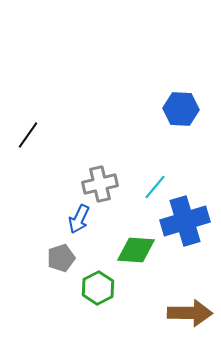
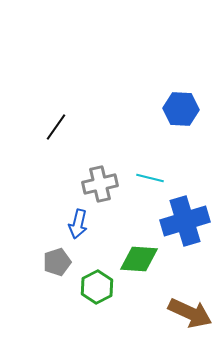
black line: moved 28 px right, 8 px up
cyan line: moved 5 px left, 9 px up; rotated 64 degrees clockwise
blue arrow: moved 1 px left, 5 px down; rotated 12 degrees counterclockwise
green diamond: moved 3 px right, 9 px down
gray pentagon: moved 4 px left, 4 px down
green hexagon: moved 1 px left, 1 px up
brown arrow: rotated 24 degrees clockwise
